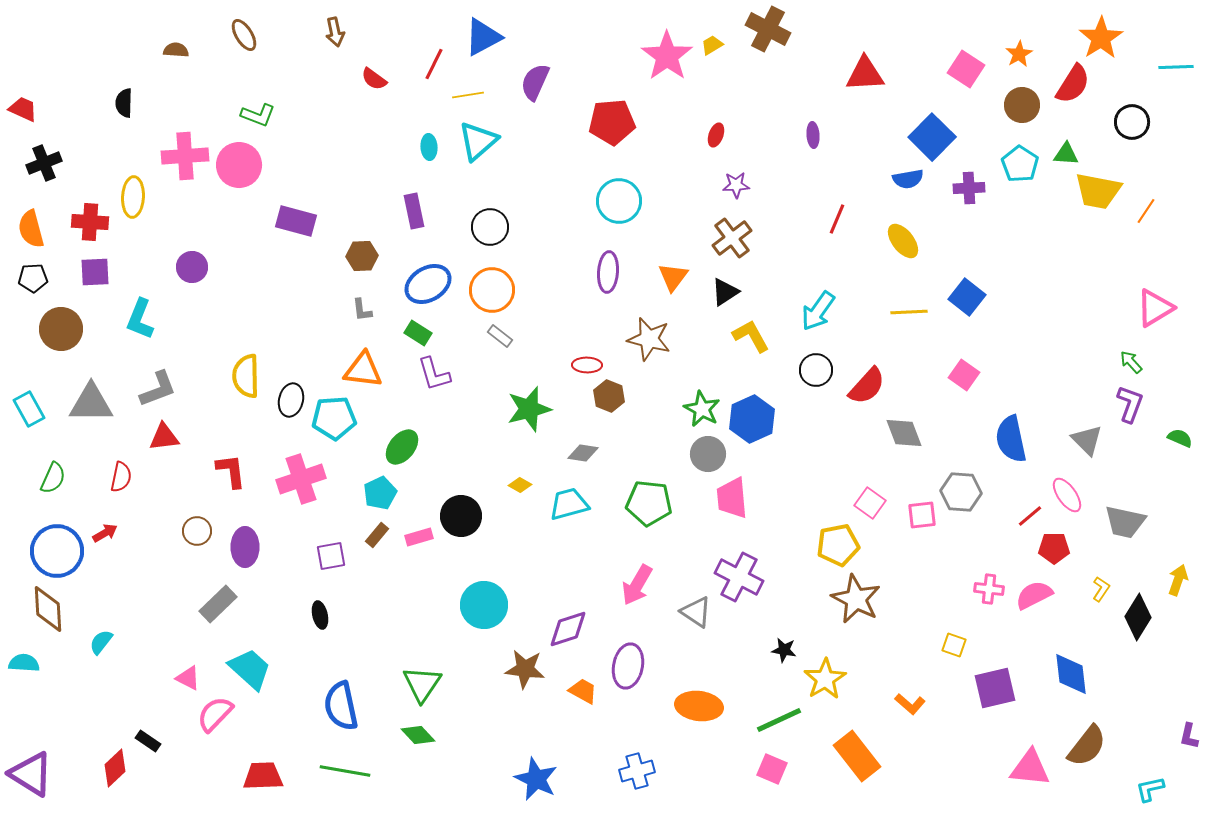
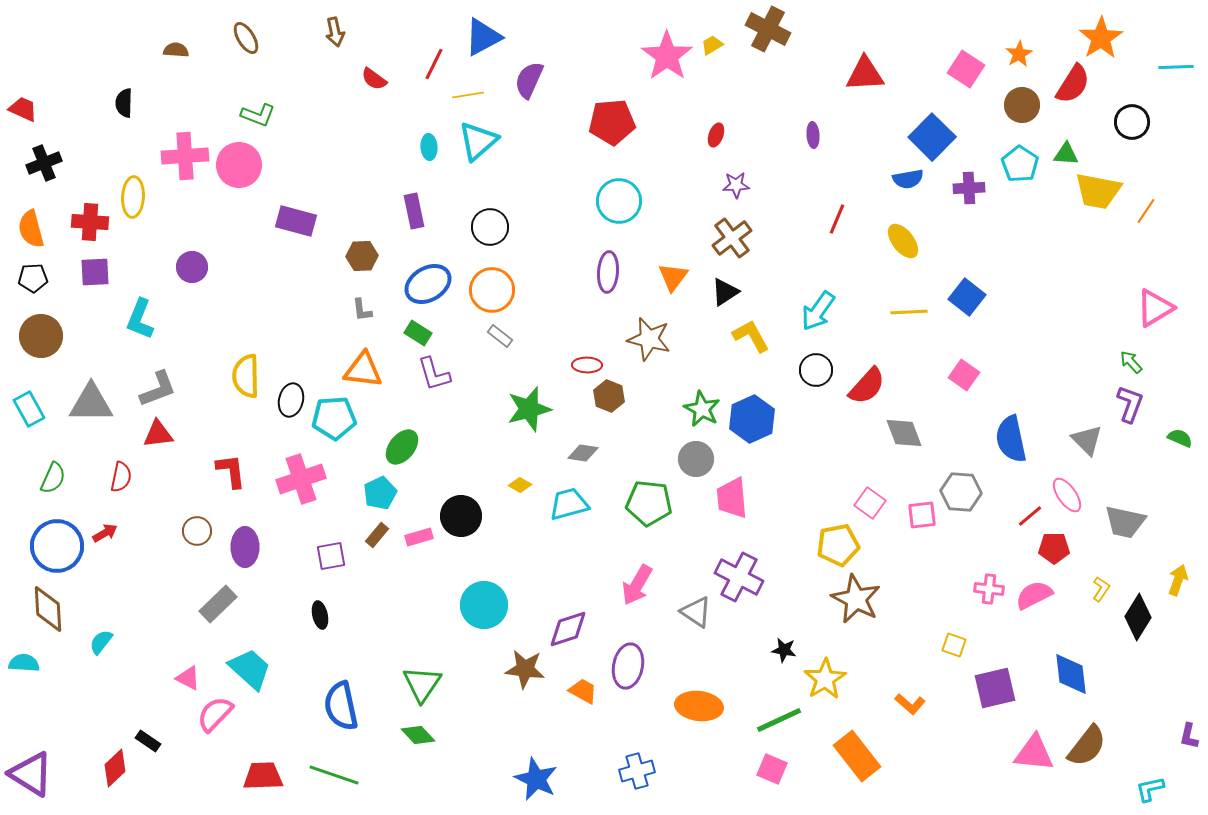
brown ellipse at (244, 35): moved 2 px right, 3 px down
purple semicircle at (535, 82): moved 6 px left, 2 px up
brown circle at (61, 329): moved 20 px left, 7 px down
red triangle at (164, 437): moved 6 px left, 3 px up
gray circle at (708, 454): moved 12 px left, 5 px down
blue circle at (57, 551): moved 5 px up
pink triangle at (1030, 768): moved 4 px right, 15 px up
green line at (345, 771): moved 11 px left, 4 px down; rotated 9 degrees clockwise
